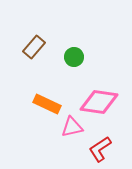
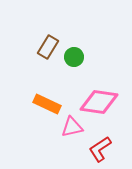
brown rectangle: moved 14 px right; rotated 10 degrees counterclockwise
